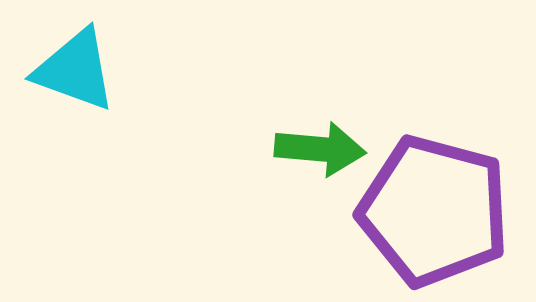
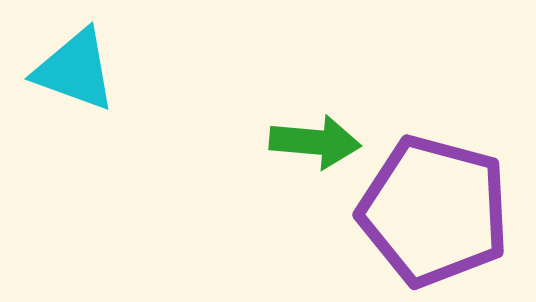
green arrow: moved 5 px left, 7 px up
